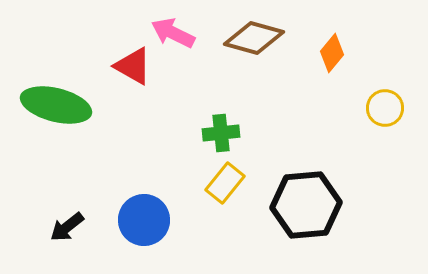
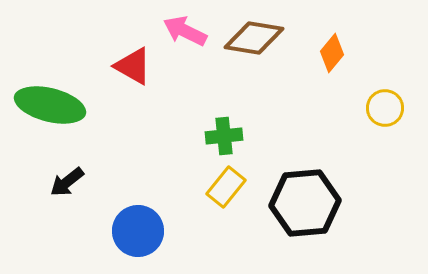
pink arrow: moved 12 px right, 2 px up
brown diamond: rotated 6 degrees counterclockwise
green ellipse: moved 6 px left
green cross: moved 3 px right, 3 px down
yellow rectangle: moved 1 px right, 4 px down
black hexagon: moved 1 px left, 2 px up
blue circle: moved 6 px left, 11 px down
black arrow: moved 45 px up
